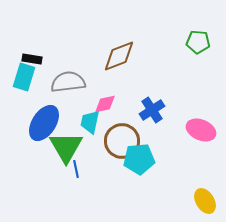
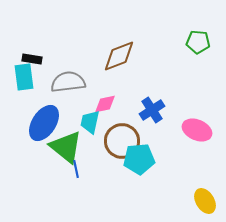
cyan rectangle: rotated 24 degrees counterclockwise
pink ellipse: moved 4 px left
green triangle: rotated 21 degrees counterclockwise
